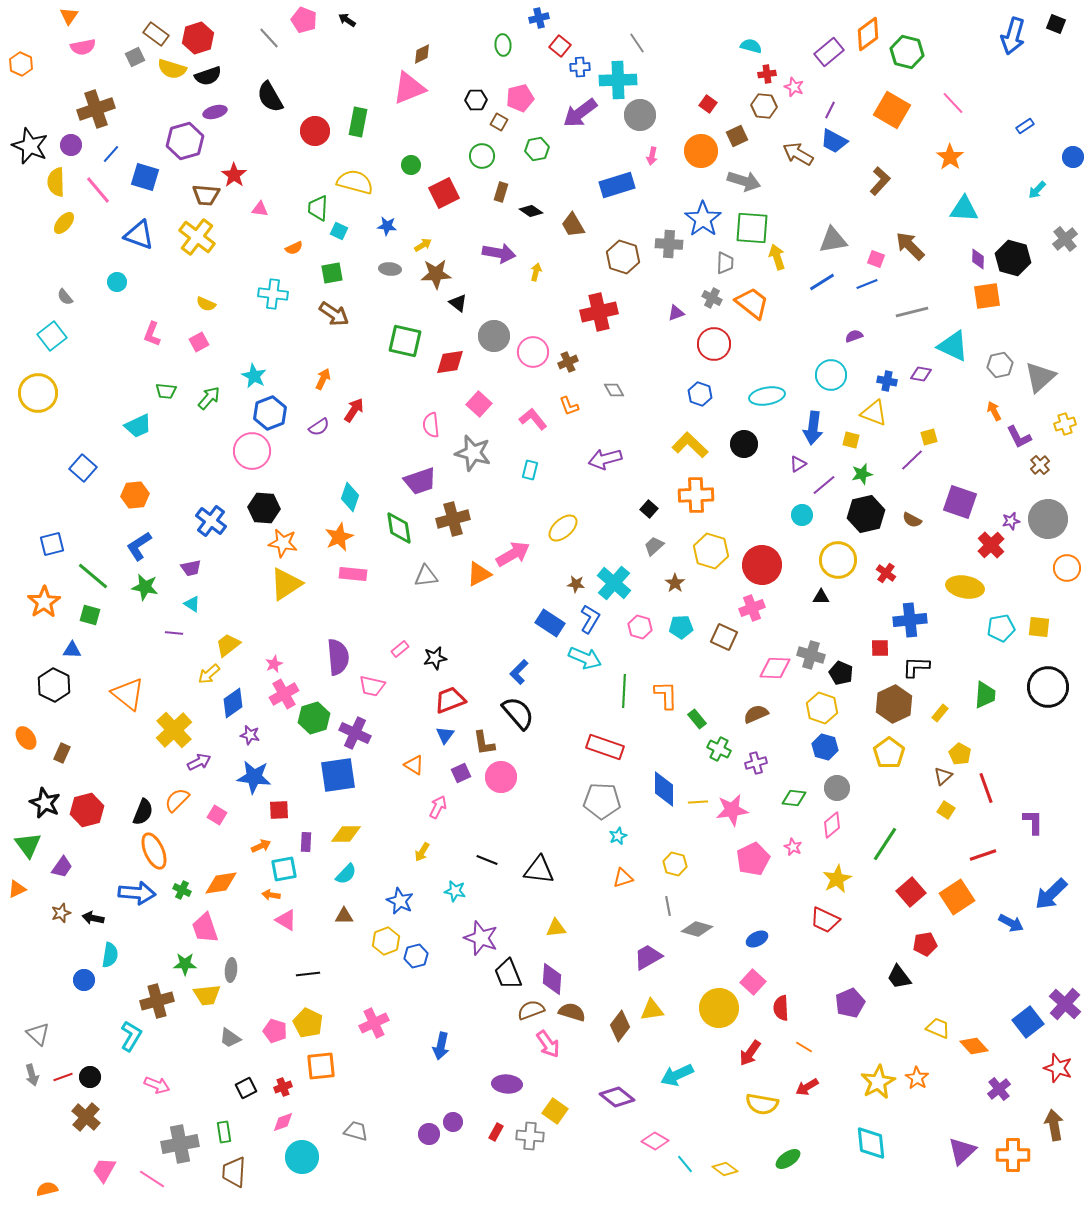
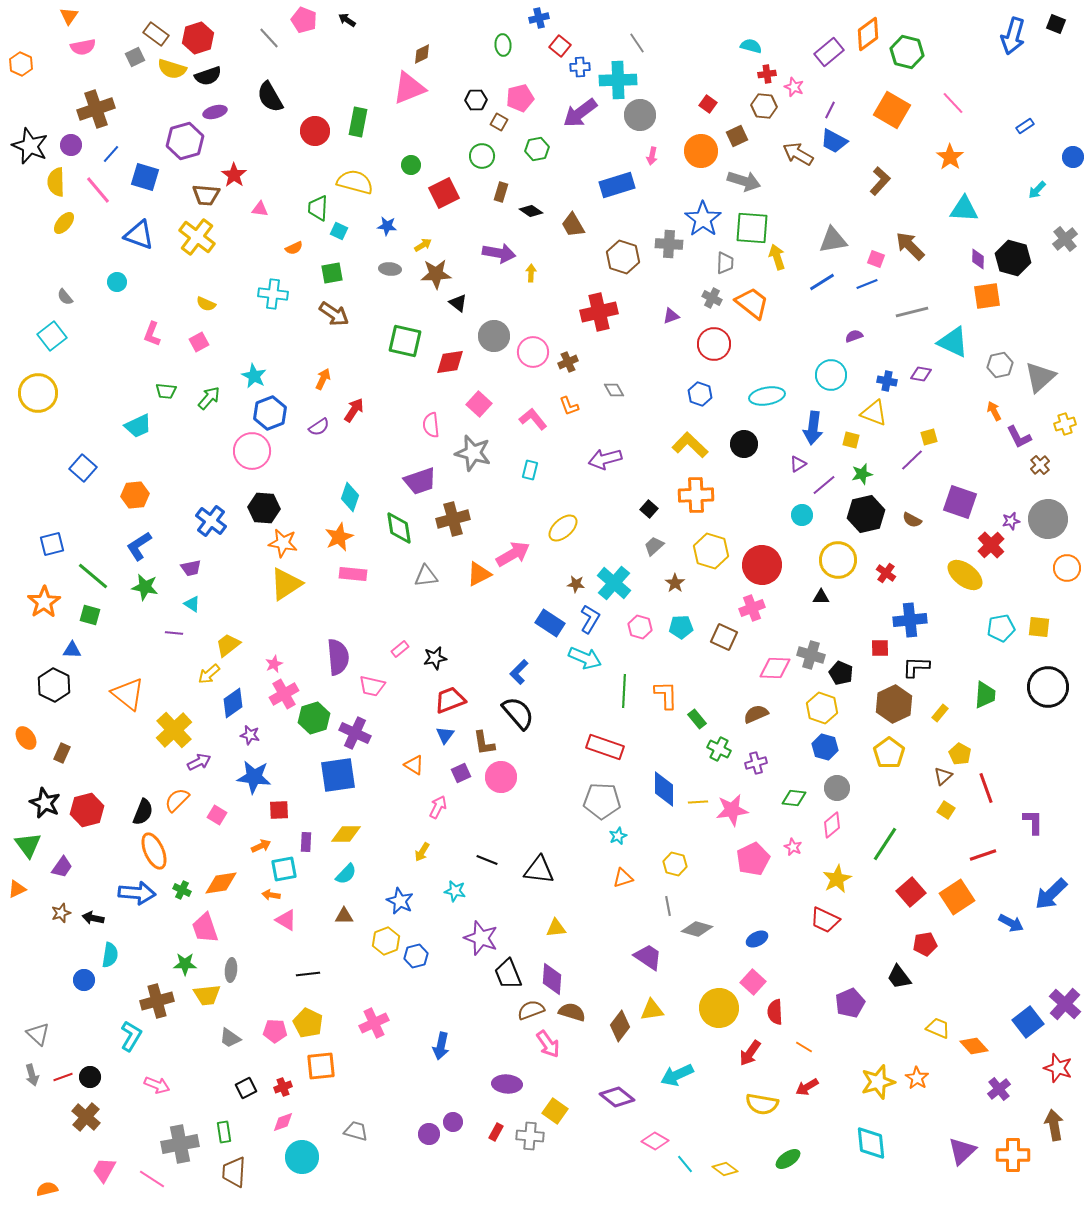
yellow arrow at (536, 272): moved 5 px left, 1 px down; rotated 12 degrees counterclockwise
purple triangle at (676, 313): moved 5 px left, 3 px down
cyan triangle at (953, 346): moved 4 px up
yellow ellipse at (965, 587): moved 12 px up; rotated 27 degrees clockwise
purple trapezoid at (648, 957): rotated 64 degrees clockwise
red semicircle at (781, 1008): moved 6 px left, 4 px down
pink pentagon at (275, 1031): rotated 15 degrees counterclockwise
yellow star at (878, 1082): rotated 12 degrees clockwise
